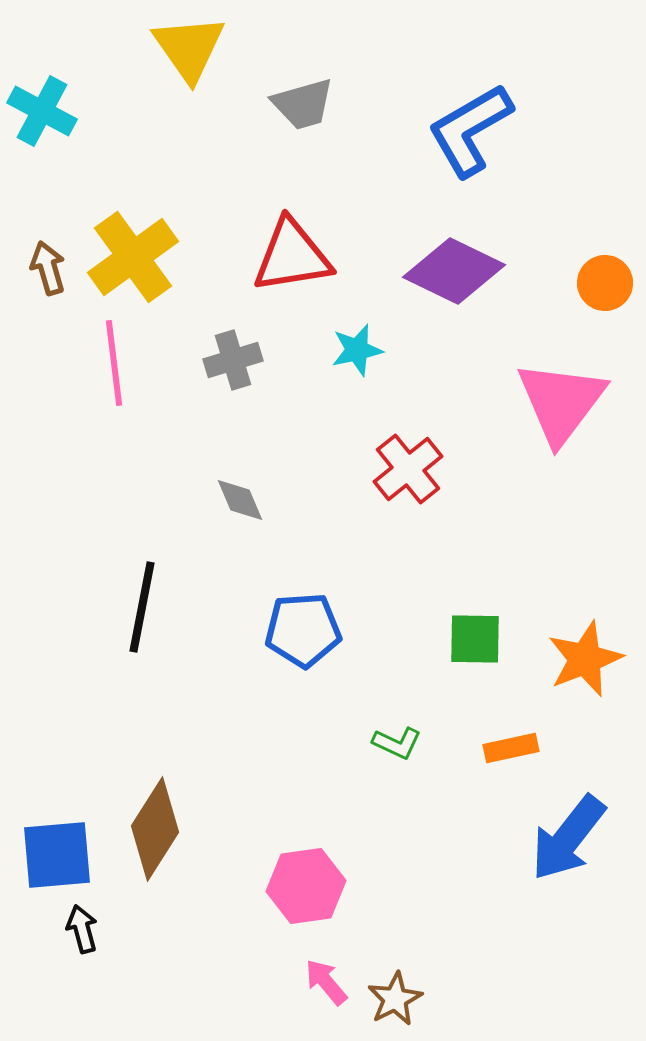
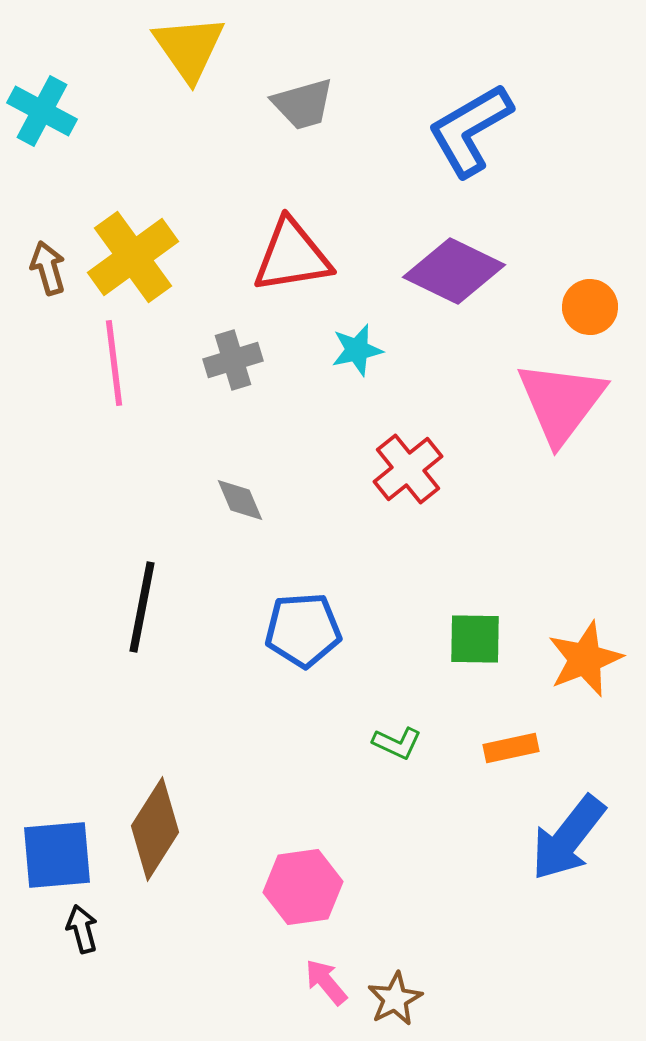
orange circle: moved 15 px left, 24 px down
pink hexagon: moved 3 px left, 1 px down
